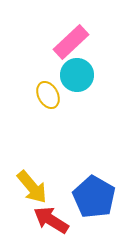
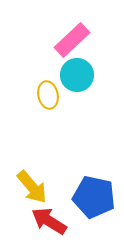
pink rectangle: moved 1 px right, 2 px up
yellow ellipse: rotated 16 degrees clockwise
blue pentagon: rotated 18 degrees counterclockwise
red arrow: moved 2 px left, 1 px down
